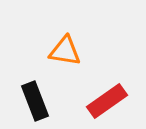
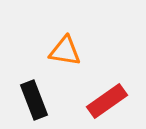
black rectangle: moved 1 px left, 1 px up
